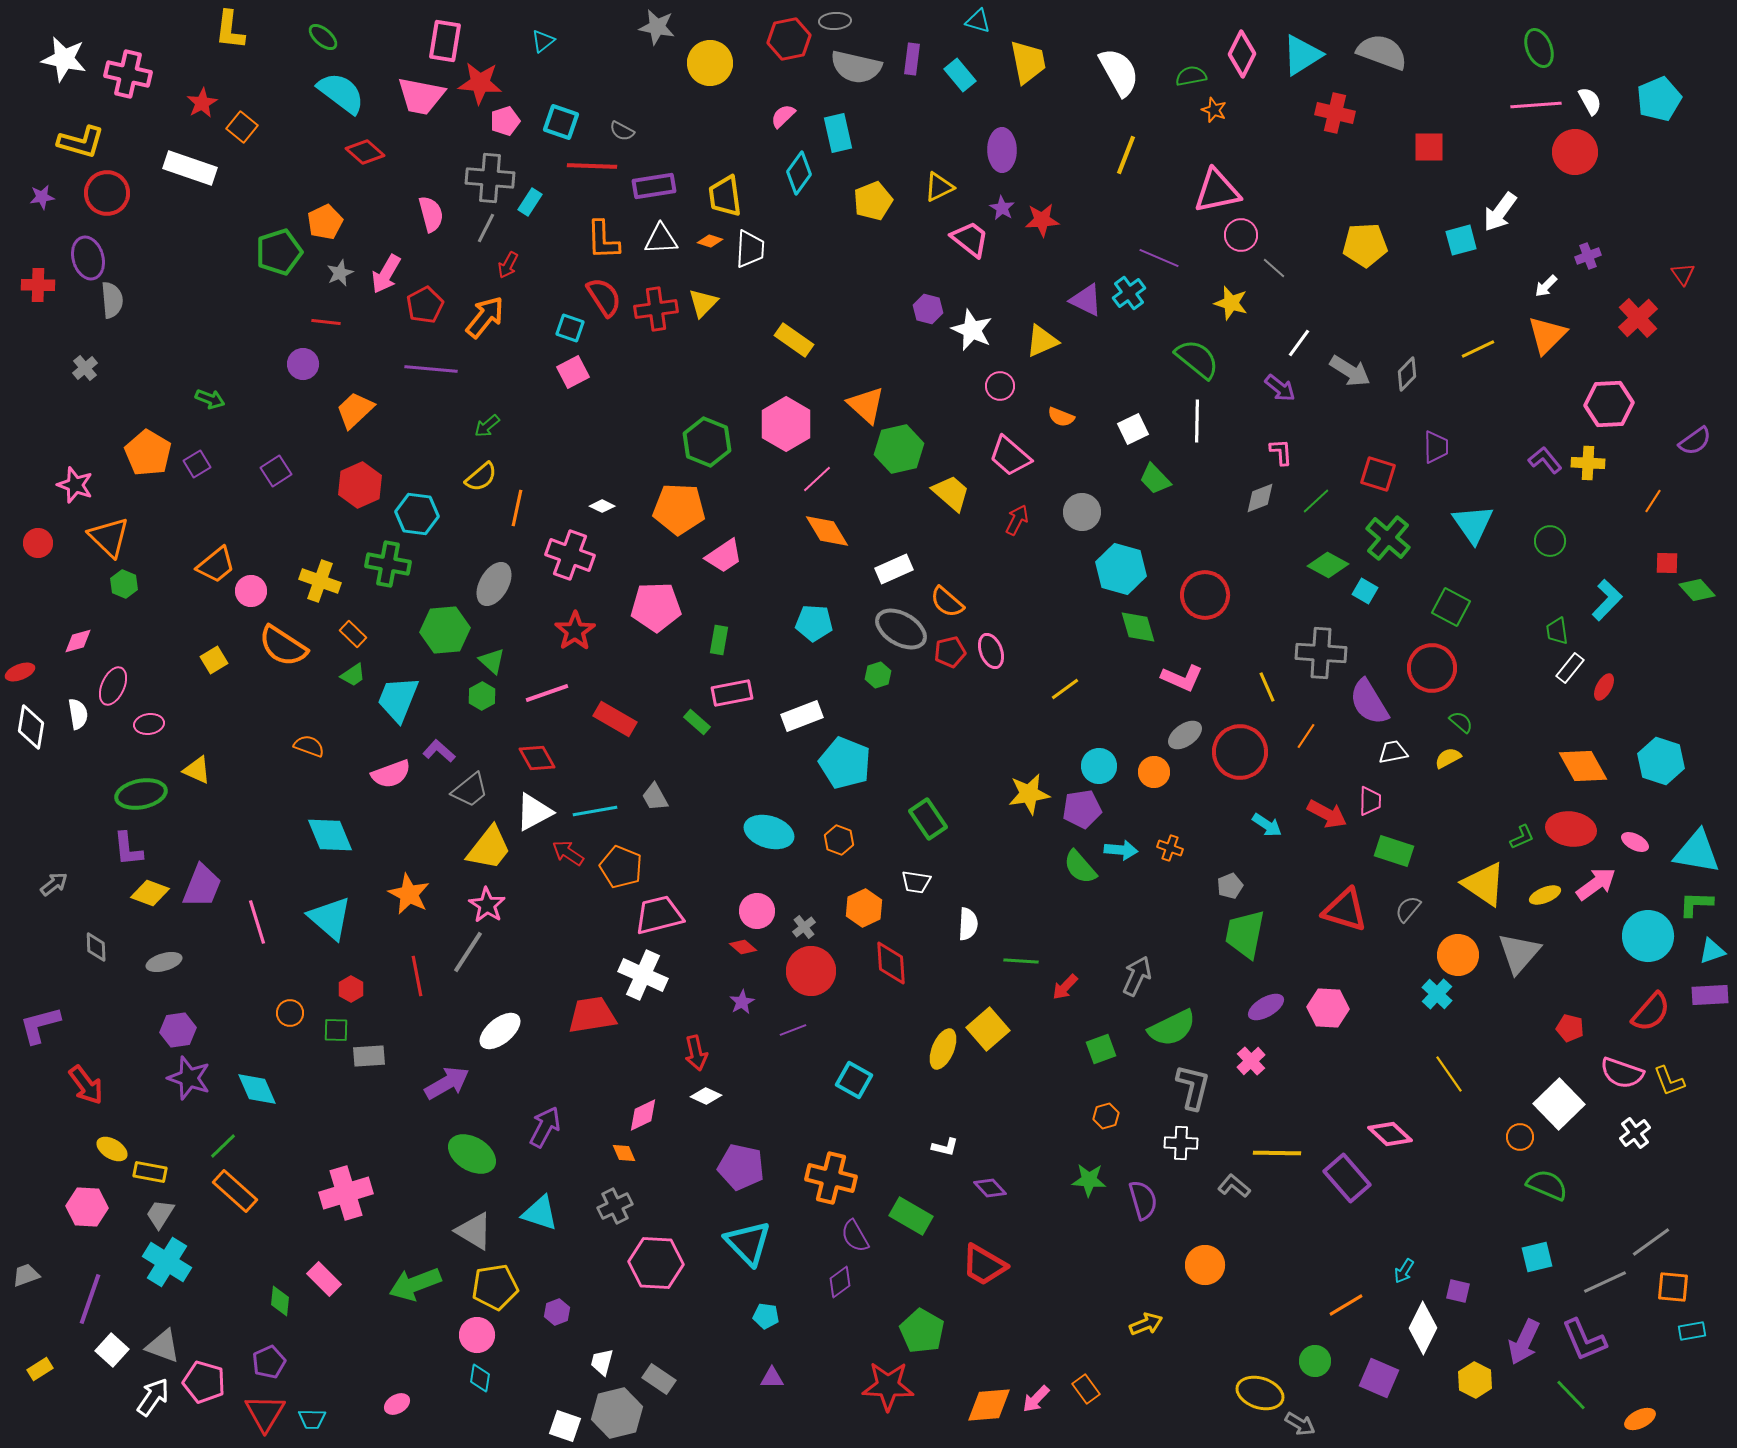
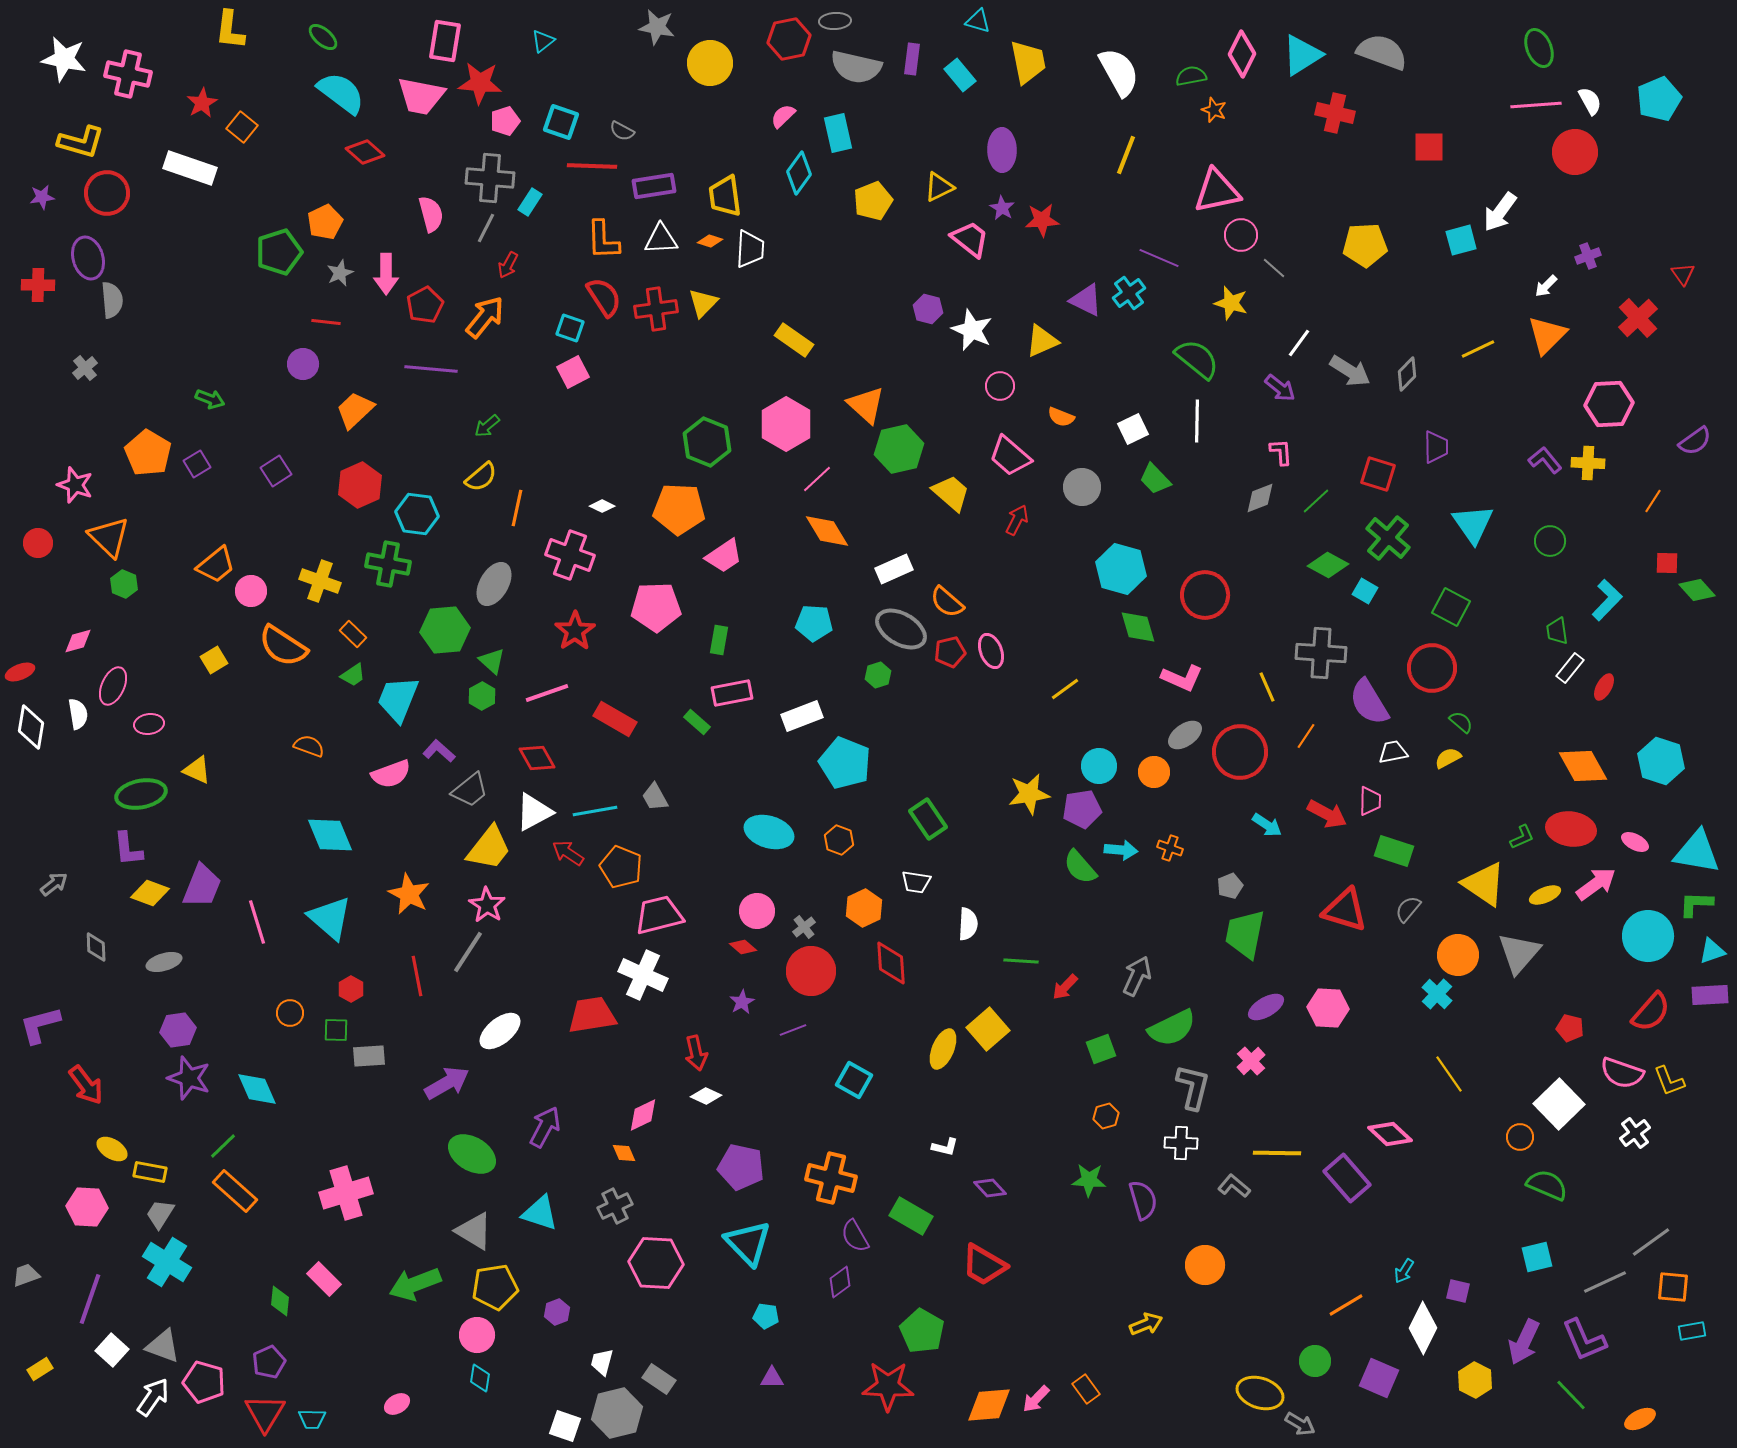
pink arrow at (386, 274): rotated 30 degrees counterclockwise
gray circle at (1082, 512): moved 25 px up
